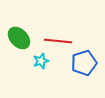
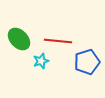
green ellipse: moved 1 px down
blue pentagon: moved 3 px right, 1 px up
